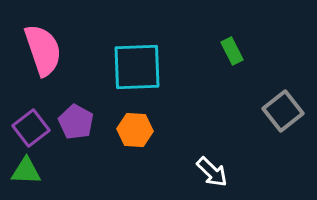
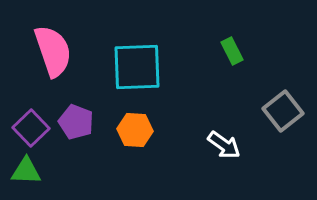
pink semicircle: moved 10 px right, 1 px down
purple pentagon: rotated 8 degrees counterclockwise
purple square: rotated 6 degrees counterclockwise
white arrow: moved 12 px right, 27 px up; rotated 8 degrees counterclockwise
